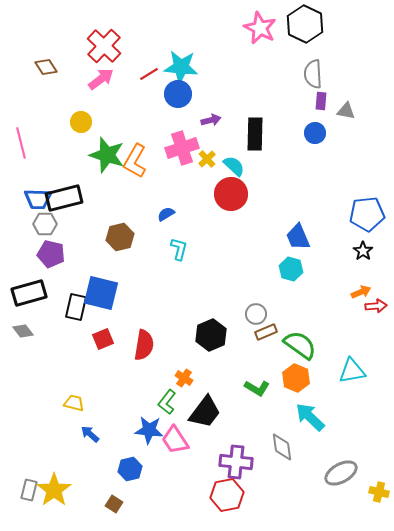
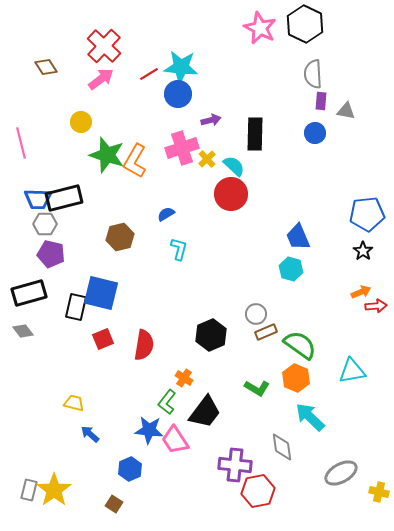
purple cross at (236, 462): moved 1 px left, 3 px down
blue hexagon at (130, 469): rotated 10 degrees counterclockwise
red hexagon at (227, 495): moved 31 px right, 4 px up
